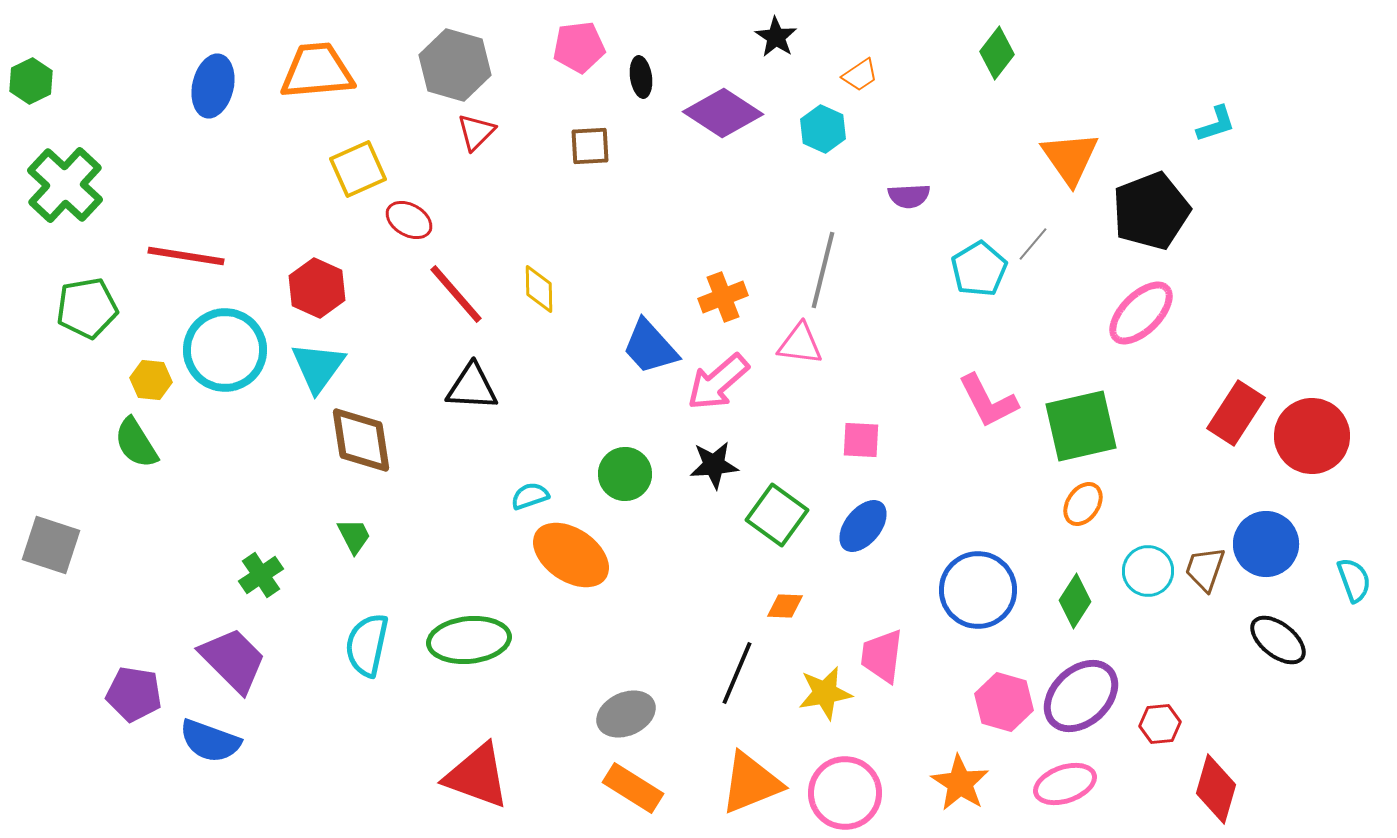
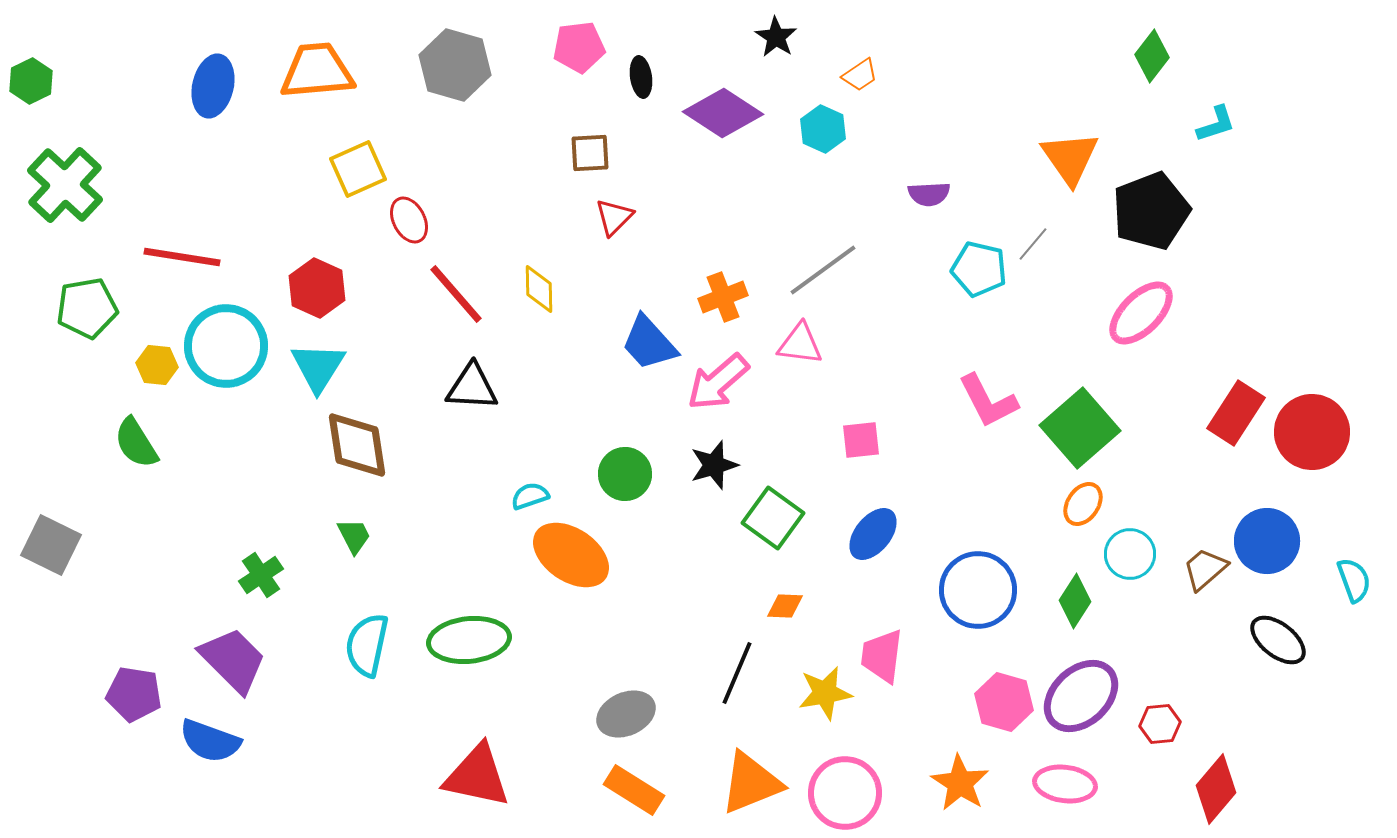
green diamond at (997, 53): moved 155 px right, 3 px down
red triangle at (476, 132): moved 138 px right, 85 px down
brown square at (590, 146): moved 7 px down
purple semicircle at (909, 196): moved 20 px right, 2 px up
red ellipse at (409, 220): rotated 33 degrees clockwise
red line at (186, 256): moved 4 px left, 1 px down
cyan pentagon at (979, 269): rotated 28 degrees counterclockwise
gray line at (823, 270): rotated 40 degrees clockwise
blue trapezoid at (650, 347): moved 1 px left, 4 px up
cyan circle at (225, 350): moved 1 px right, 4 px up
cyan triangle at (318, 367): rotated 4 degrees counterclockwise
yellow hexagon at (151, 380): moved 6 px right, 15 px up
green square at (1081, 426): moved 1 px left, 2 px down; rotated 28 degrees counterclockwise
red circle at (1312, 436): moved 4 px up
brown diamond at (361, 440): moved 4 px left, 5 px down
pink square at (861, 440): rotated 9 degrees counterclockwise
black star at (714, 465): rotated 12 degrees counterclockwise
green square at (777, 515): moved 4 px left, 3 px down
blue ellipse at (863, 526): moved 10 px right, 8 px down
blue circle at (1266, 544): moved 1 px right, 3 px up
gray square at (51, 545): rotated 8 degrees clockwise
brown trapezoid at (1205, 569): rotated 30 degrees clockwise
cyan circle at (1148, 571): moved 18 px left, 17 px up
red triangle at (477, 776): rotated 8 degrees counterclockwise
pink ellipse at (1065, 784): rotated 26 degrees clockwise
orange rectangle at (633, 788): moved 1 px right, 2 px down
red diamond at (1216, 789): rotated 24 degrees clockwise
